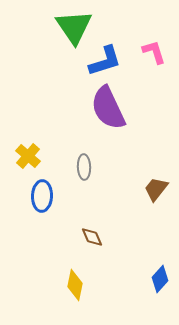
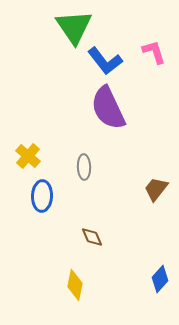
blue L-shape: rotated 69 degrees clockwise
